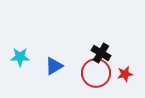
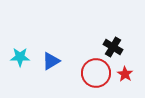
black cross: moved 12 px right, 6 px up
blue triangle: moved 3 px left, 5 px up
red star: rotated 28 degrees counterclockwise
